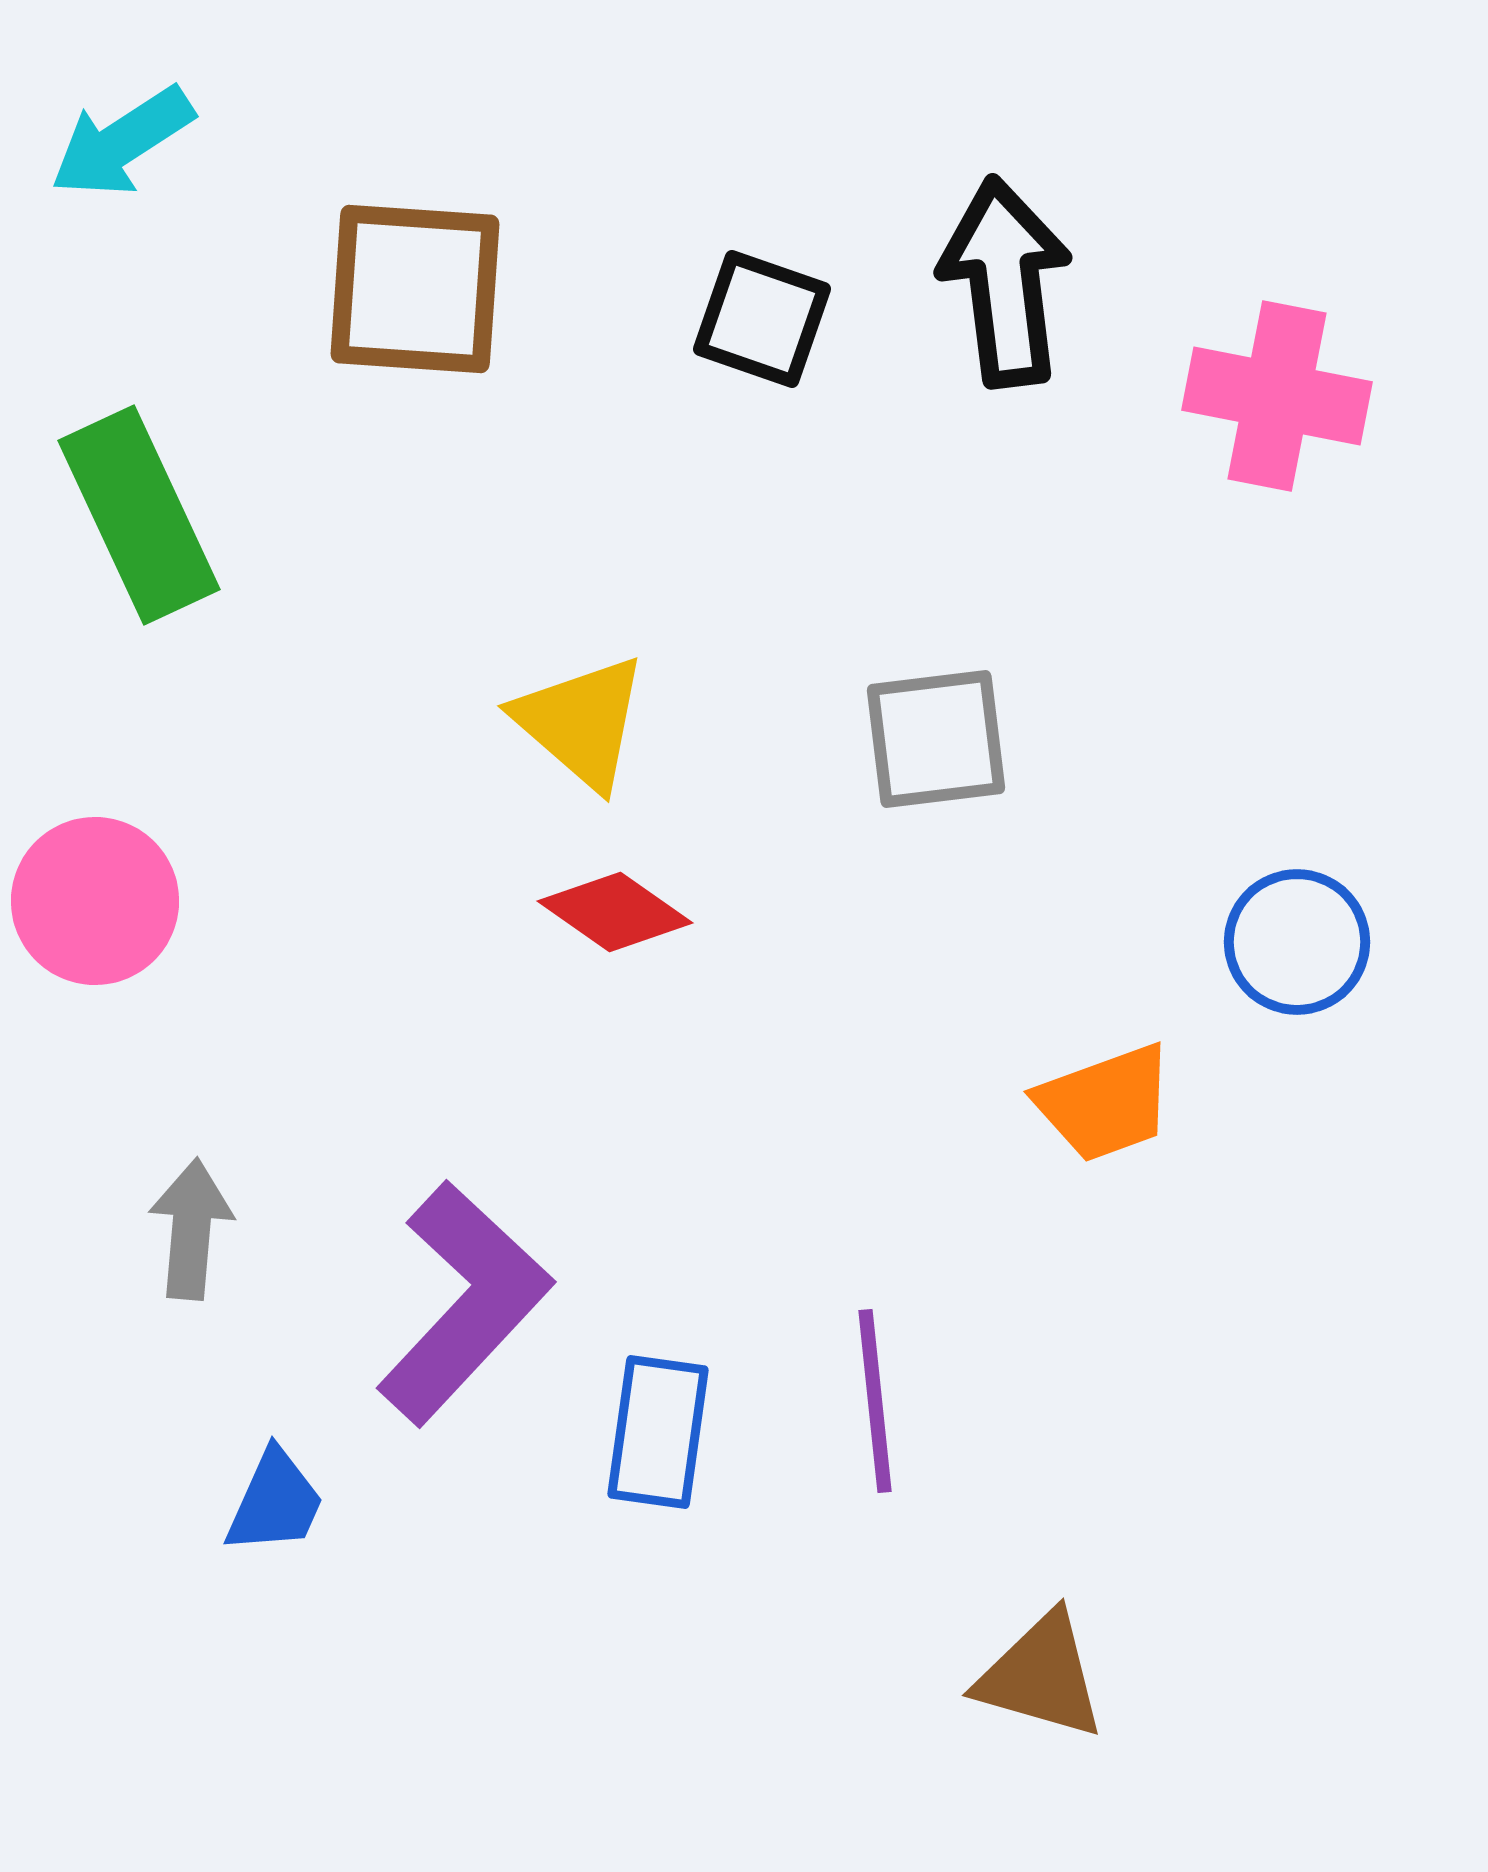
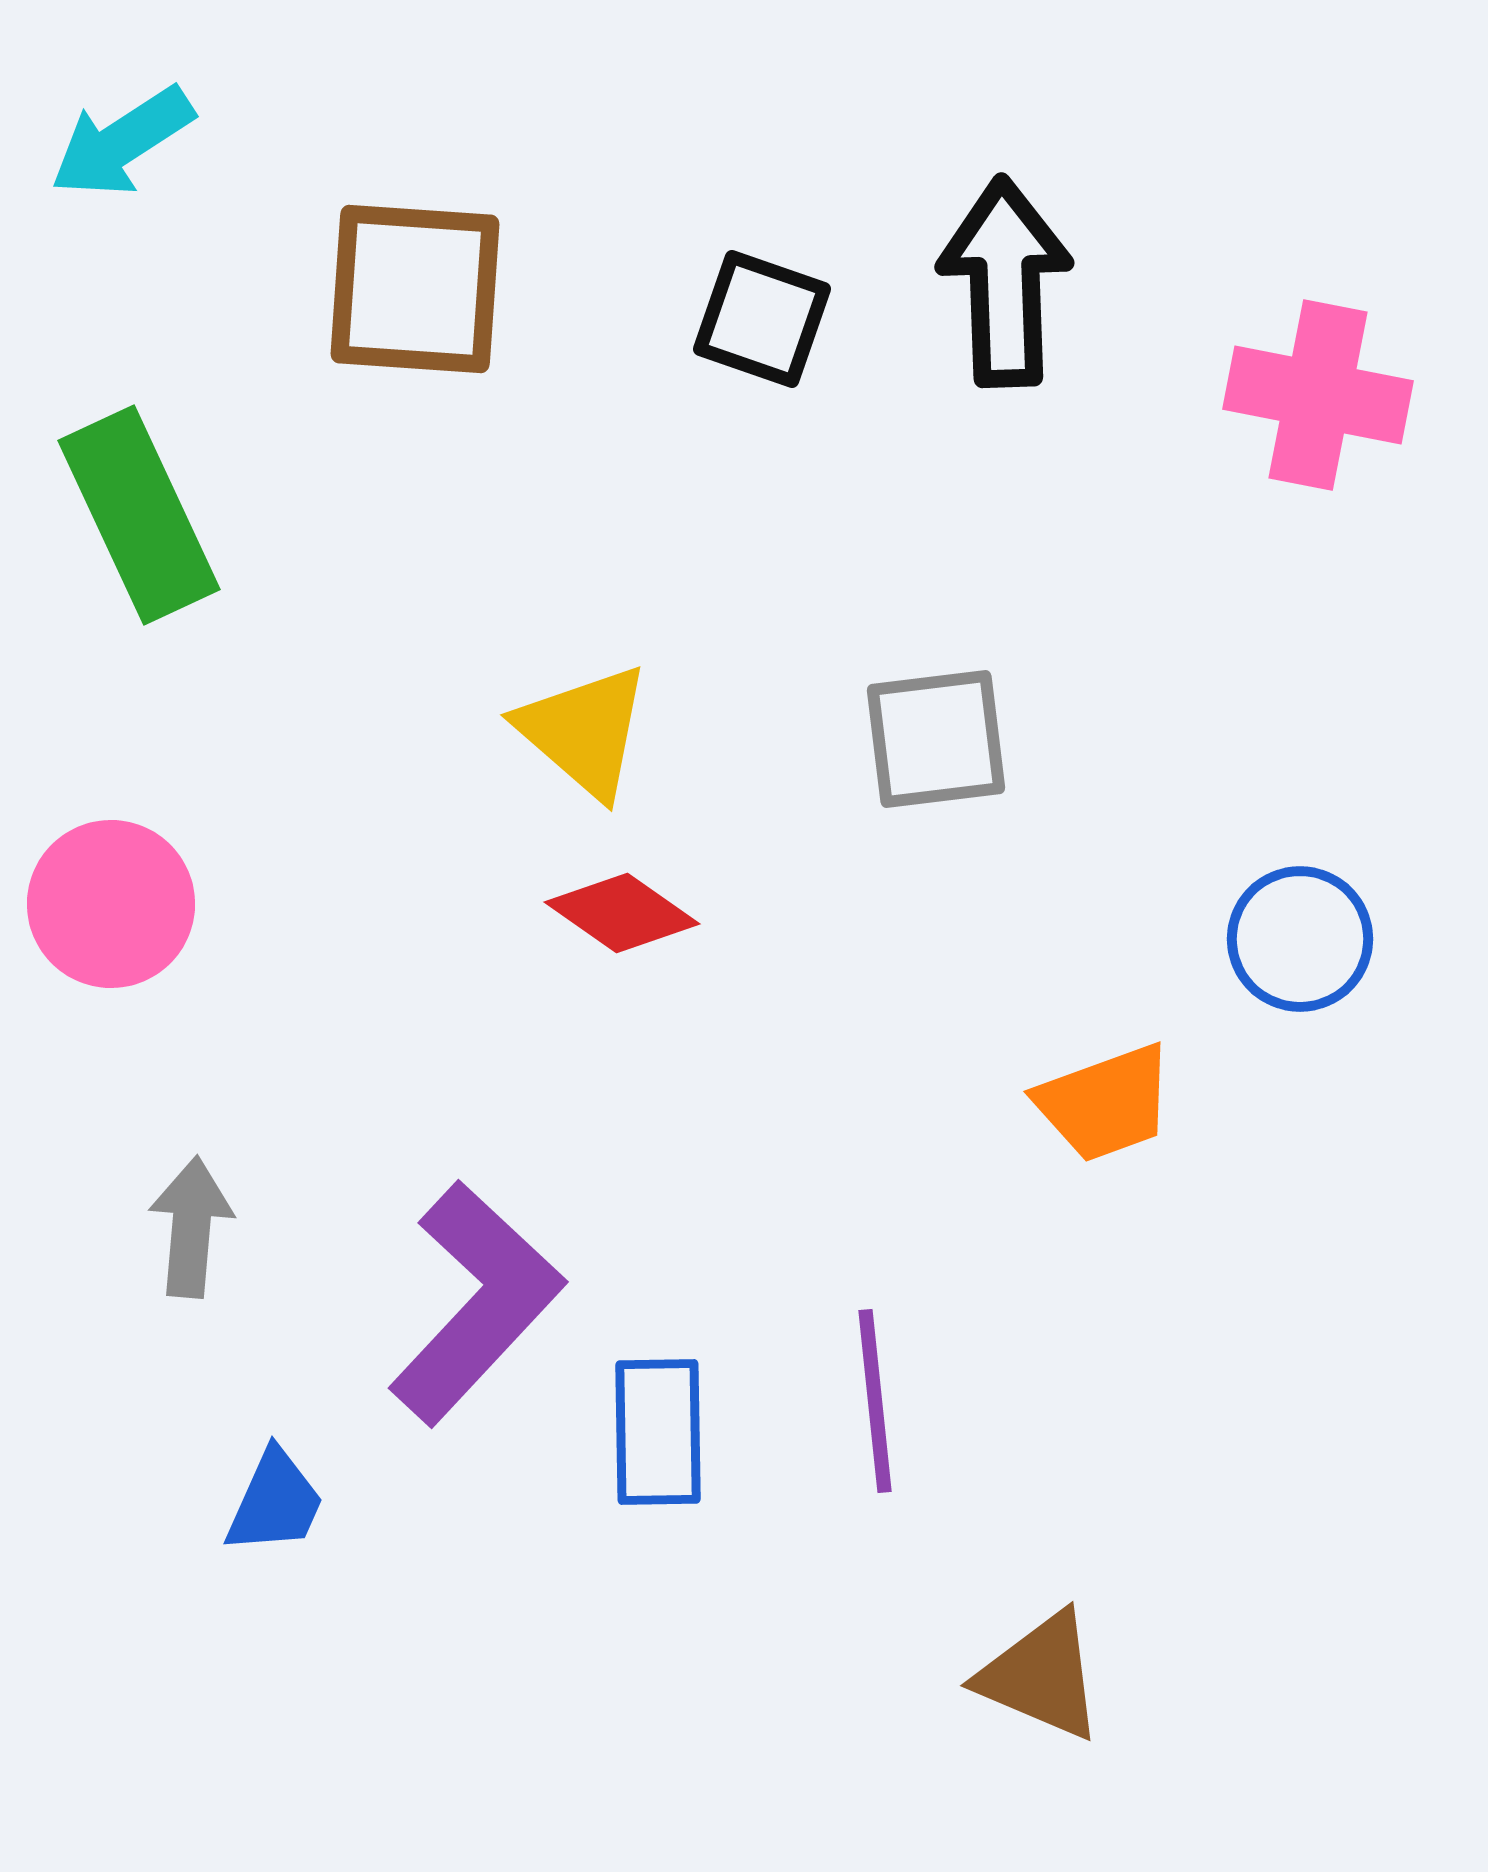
black arrow: rotated 5 degrees clockwise
pink cross: moved 41 px right, 1 px up
yellow triangle: moved 3 px right, 9 px down
pink circle: moved 16 px right, 3 px down
red diamond: moved 7 px right, 1 px down
blue circle: moved 3 px right, 3 px up
gray arrow: moved 2 px up
purple L-shape: moved 12 px right
blue rectangle: rotated 9 degrees counterclockwise
brown triangle: rotated 7 degrees clockwise
